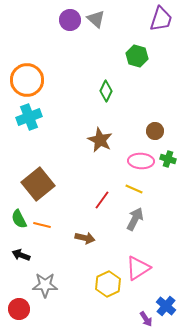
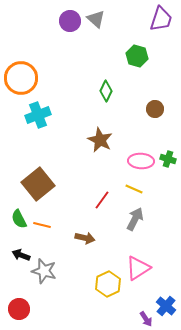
purple circle: moved 1 px down
orange circle: moved 6 px left, 2 px up
cyan cross: moved 9 px right, 2 px up
brown circle: moved 22 px up
gray star: moved 1 px left, 14 px up; rotated 15 degrees clockwise
